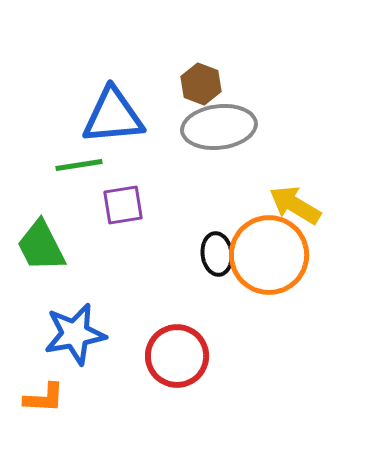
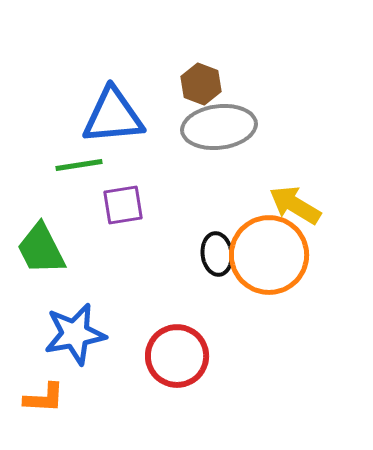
green trapezoid: moved 3 px down
